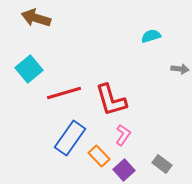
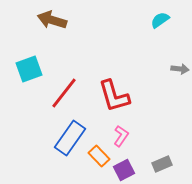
brown arrow: moved 16 px right, 2 px down
cyan semicircle: moved 9 px right, 16 px up; rotated 18 degrees counterclockwise
cyan square: rotated 20 degrees clockwise
red line: rotated 36 degrees counterclockwise
red L-shape: moved 3 px right, 4 px up
pink L-shape: moved 2 px left, 1 px down
gray rectangle: rotated 60 degrees counterclockwise
purple square: rotated 15 degrees clockwise
